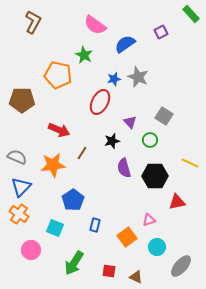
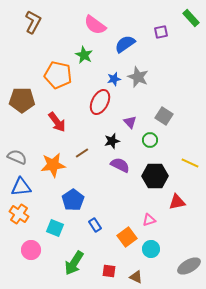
green rectangle: moved 4 px down
purple square: rotated 16 degrees clockwise
red arrow: moved 2 px left, 8 px up; rotated 30 degrees clockwise
brown line: rotated 24 degrees clockwise
purple semicircle: moved 4 px left, 3 px up; rotated 132 degrees clockwise
blue triangle: rotated 40 degrees clockwise
blue rectangle: rotated 48 degrees counterclockwise
cyan circle: moved 6 px left, 2 px down
gray ellipse: moved 8 px right; rotated 20 degrees clockwise
